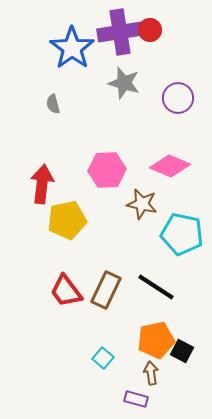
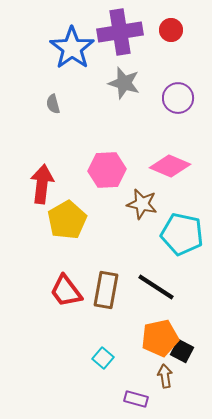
red circle: moved 21 px right
yellow pentagon: rotated 18 degrees counterclockwise
brown rectangle: rotated 15 degrees counterclockwise
orange pentagon: moved 4 px right, 2 px up
brown arrow: moved 14 px right, 3 px down
